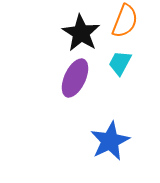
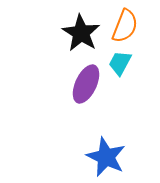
orange semicircle: moved 5 px down
purple ellipse: moved 11 px right, 6 px down
blue star: moved 4 px left, 16 px down; rotated 21 degrees counterclockwise
